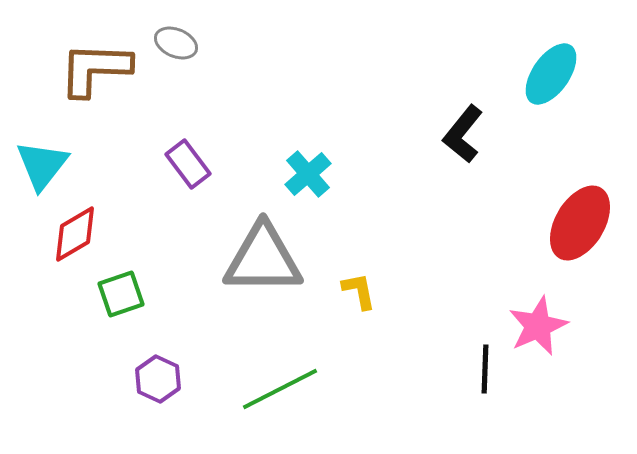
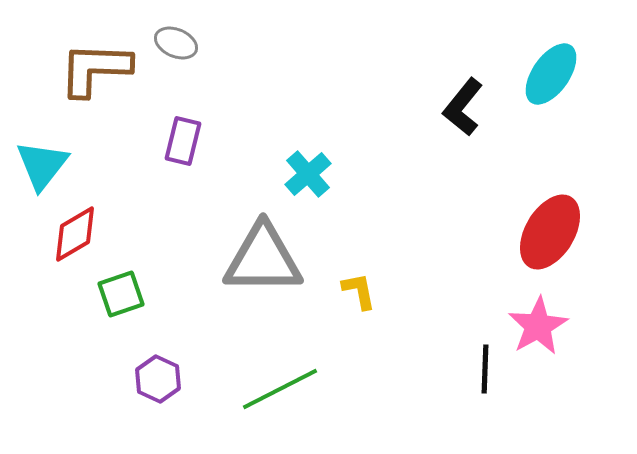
black L-shape: moved 27 px up
purple rectangle: moved 5 px left, 23 px up; rotated 51 degrees clockwise
red ellipse: moved 30 px left, 9 px down
pink star: rotated 6 degrees counterclockwise
